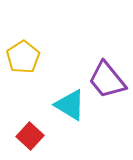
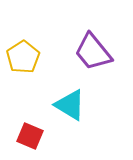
purple trapezoid: moved 14 px left, 28 px up
red square: rotated 20 degrees counterclockwise
